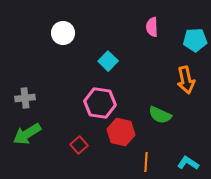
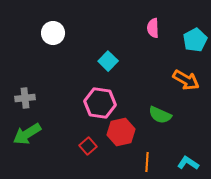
pink semicircle: moved 1 px right, 1 px down
white circle: moved 10 px left
cyan pentagon: rotated 25 degrees counterclockwise
orange arrow: rotated 48 degrees counterclockwise
red hexagon: rotated 24 degrees counterclockwise
red square: moved 9 px right, 1 px down
orange line: moved 1 px right
